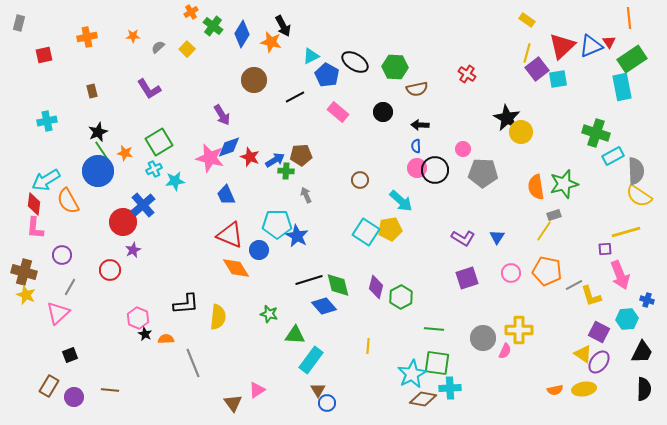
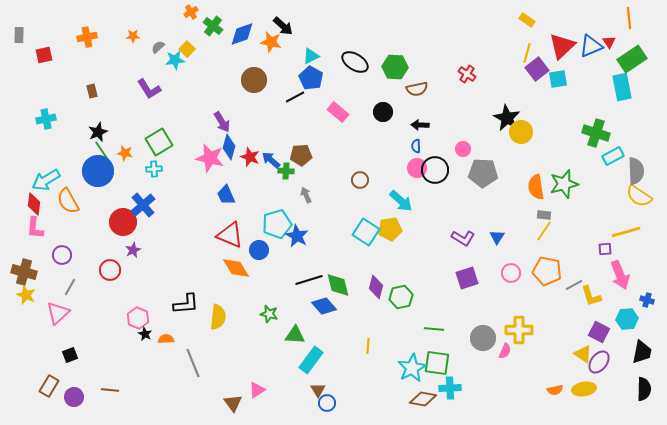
gray rectangle at (19, 23): moved 12 px down; rotated 14 degrees counterclockwise
black arrow at (283, 26): rotated 20 degrees counterclockwise
blue diamond at (242, 34): rotated 40 degrees clockwise
blue pentagon at (327, 75): moved 16 px left, 3 px down
purple arrow at (222, 115): moved 7 px down
cyan cross at (47, 121): moved 1 px left, 2 px up
blue diamond at (229, 147): rotated 55 degrees counterclockwise
blue arrow at (275, 160): moved 4 px left; rotated 108 degrees counterclockwise
cyan cross at (154, 169): rotated 21 degrees clockwise
cyan star at (175, 181): moved 121 px up
gray rectangle at (554, 215): moved 10 px left; rotated 24 degrees clockwise
cyan pentagon at (277, 224): rotated 16 degrees counterclockwise
green hexagon at (401, 297): rotated 15 degrees clockwise
black trapezoid at (642, 352): rotated 15 degrees counterclockwise
cyan star at (412, 374): moved 6 px up
